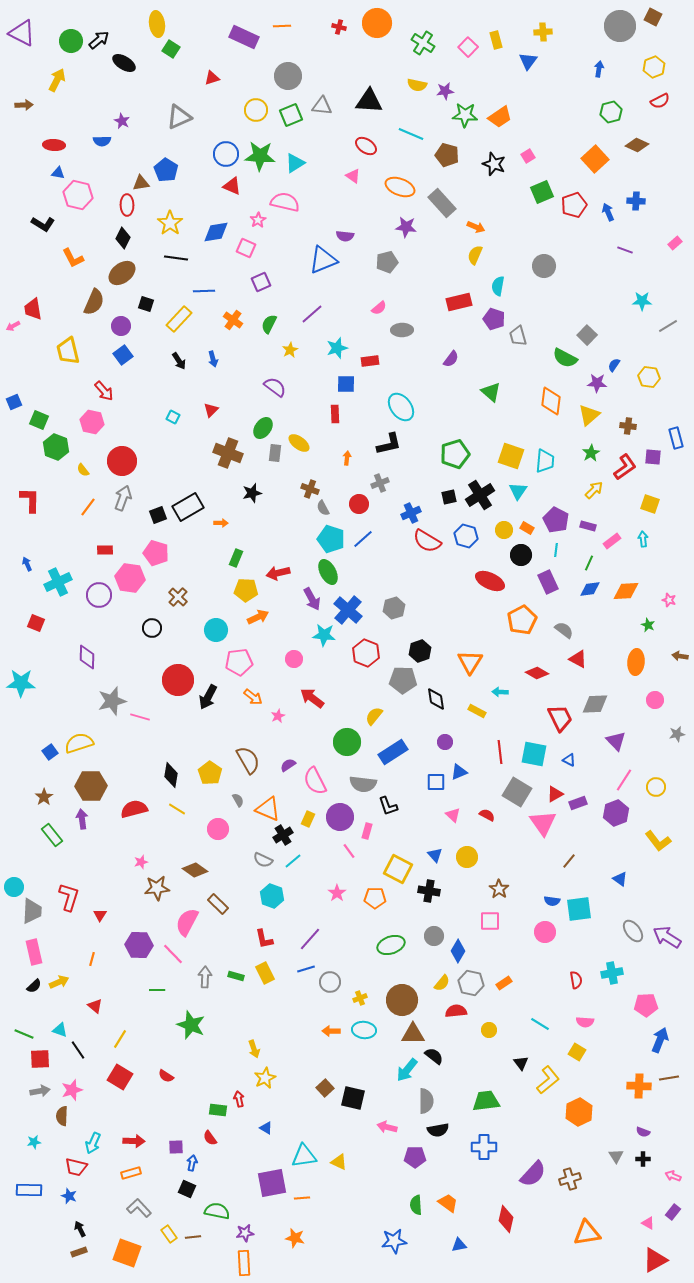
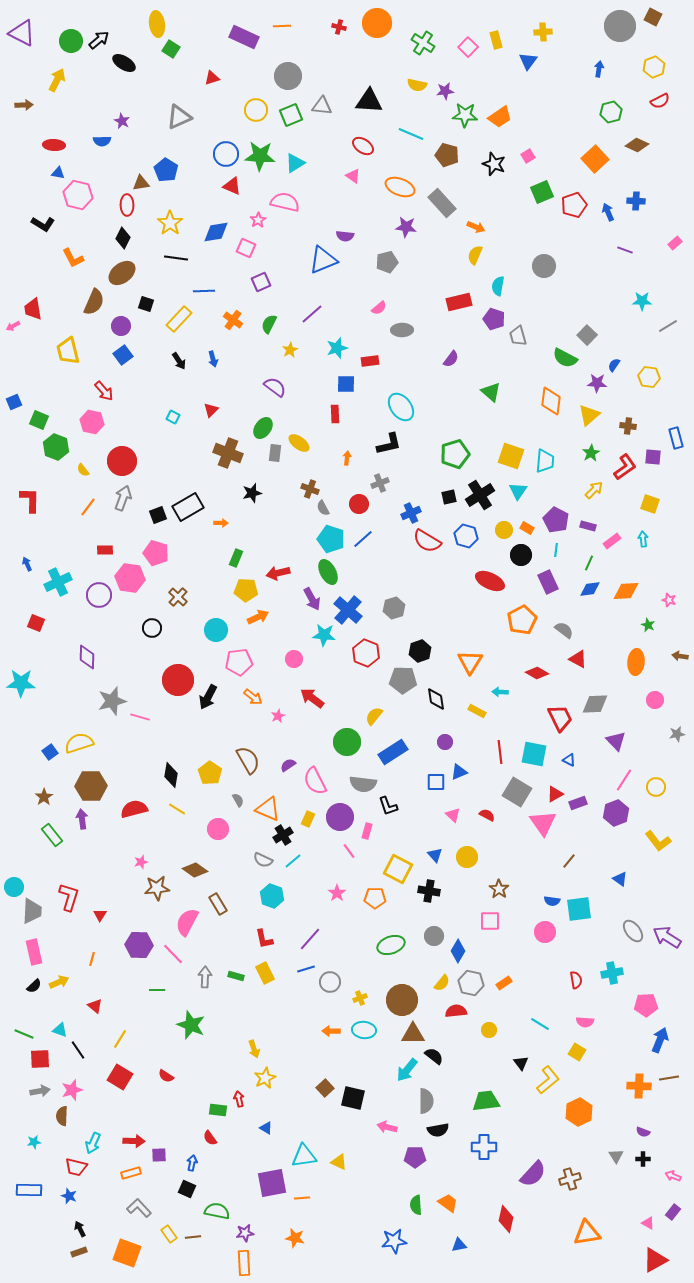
red ellipse at (366, 146): moved 3 px left
brown rectangle at (218, 904): rotated 15 degrees clockwise
purple square at (176, 1147): moved 17 px left, 8 px down
